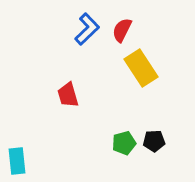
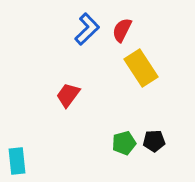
red trapezoid: rotated 52 degrees clockwise
